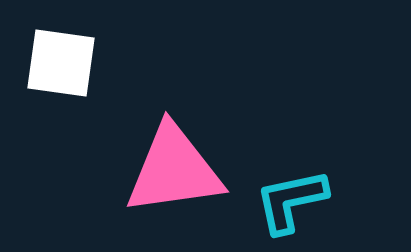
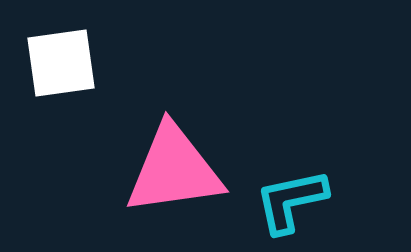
white square: rotated 16 degrees counterclockwise
